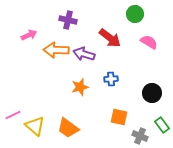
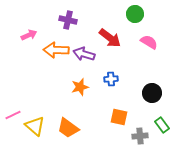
gray cross: rotated 28 degrees counterclockwise
